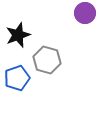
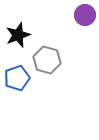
purple circle: moved 2 px down
